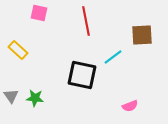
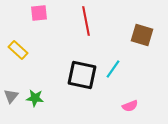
pink square: rotated 18 degrees counterclockwise
brown square: rotated 20 degrees clockwise
cyan line: moved 12 px down; rotated 18 degrees counterclockwise
gray triangle: rotated 14 degrees clockwise
